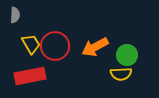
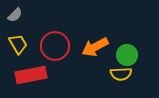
gray semicircle: rotated 42 degrees clockwise
yellow trapezoid: moved 13 px left
red rectangle: moved 1 px right, 1 px up
